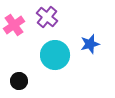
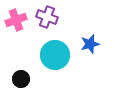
purple cross: rotated 20 degrees counterclockwise
pink cross: moved 2 px right, 5 px up; rotated 15 degrees clockwise
black circle: moved 2 px right, 2 px up
